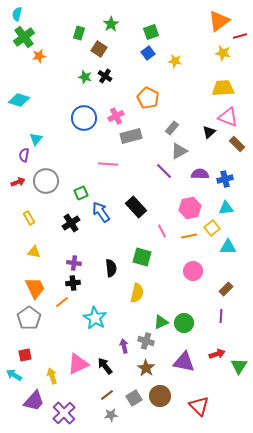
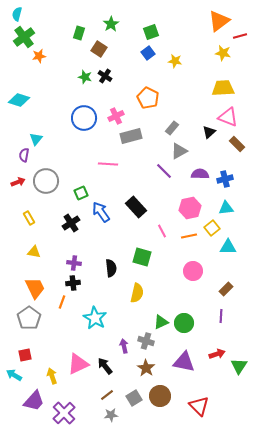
orange line at (62, 302): rotated 32 degrees counterclockwise
